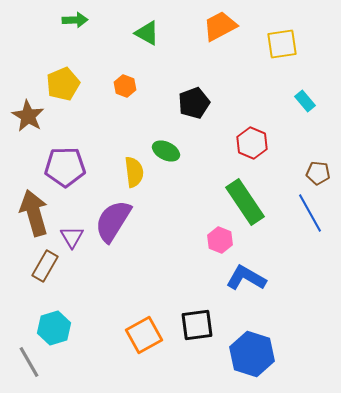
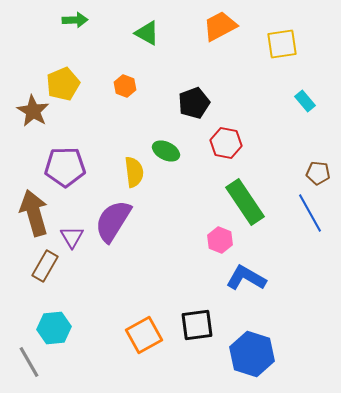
brown star: moved 5 px right, 5 px up
red hexagon: moved 26 px left; rotated 12 degrees counterclockwise
cyan hexagon: rotated 12 degrees clockwise
